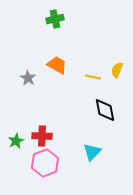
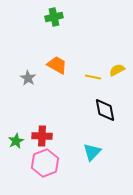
green cross: moved 1 px left, 2 px up
yellow semicircle: rotated 42 degrees clockwise
